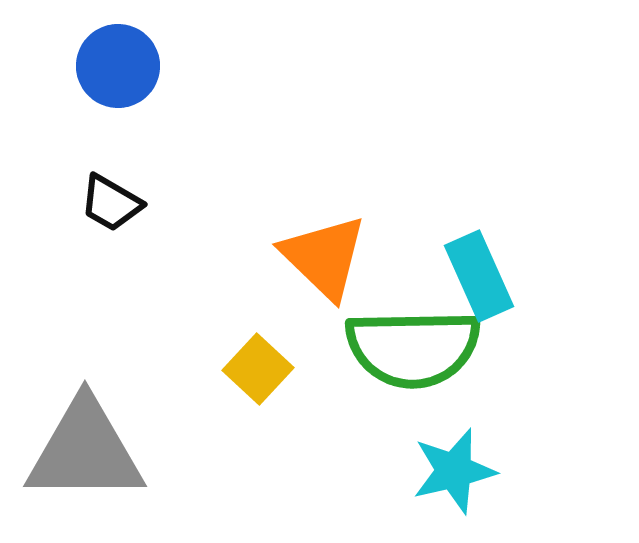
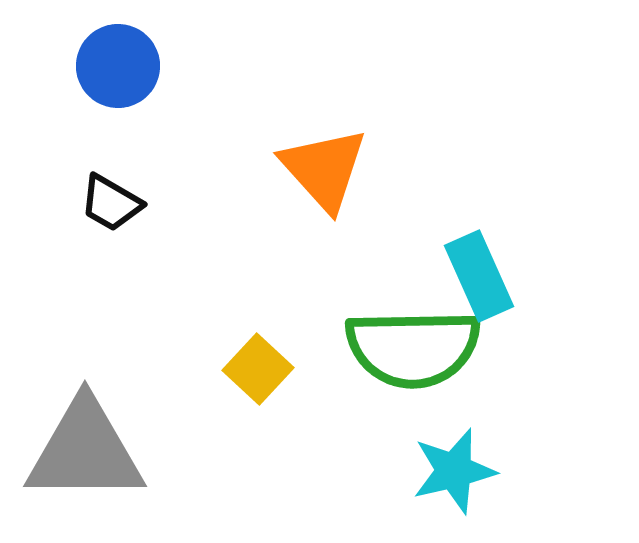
orange triangle: moved 88 px up; rotated 4 degrees clockwise
